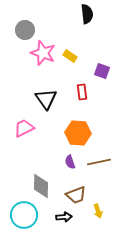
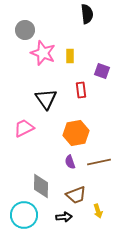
yellow rectangle: rotated 56 degrees clockwise
red rectangle: moved 1 px left, 2 px up
orange hexagon: moved 2 px left; rotated 15 degrees counterclockwise
